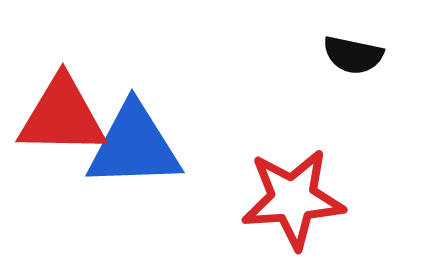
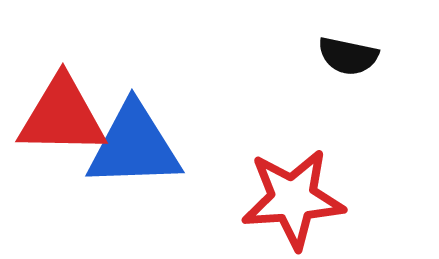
black semicircle: moved 5 px left, 1 px down
